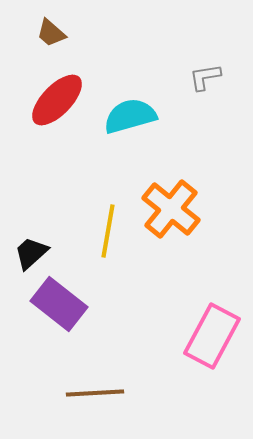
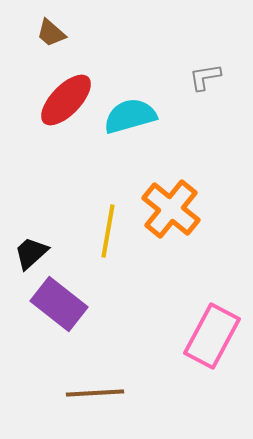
red ellipse: moved 9 px right
